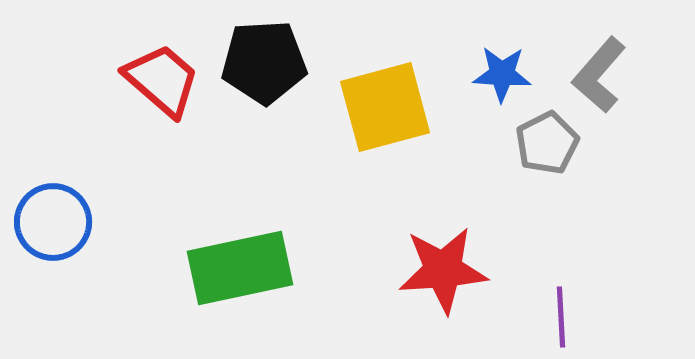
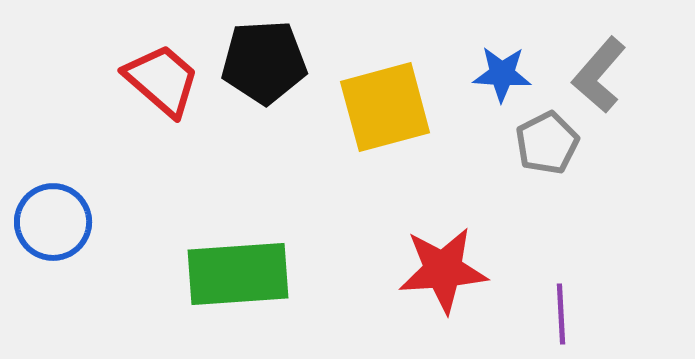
green rectangle: moved 2 px left, 6 px down; rotated 8 degrees clockwise
purple line: moved 3 px up
